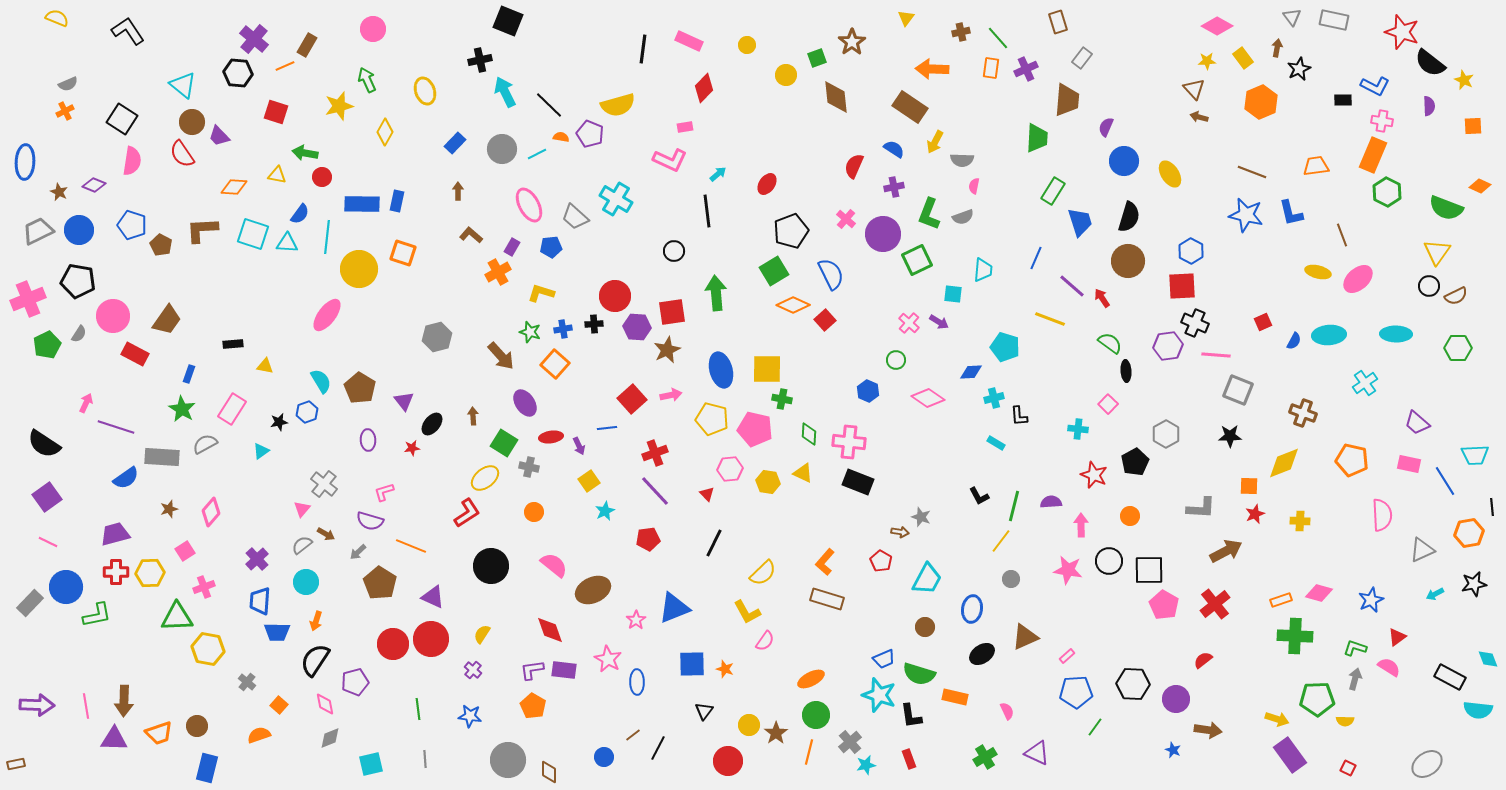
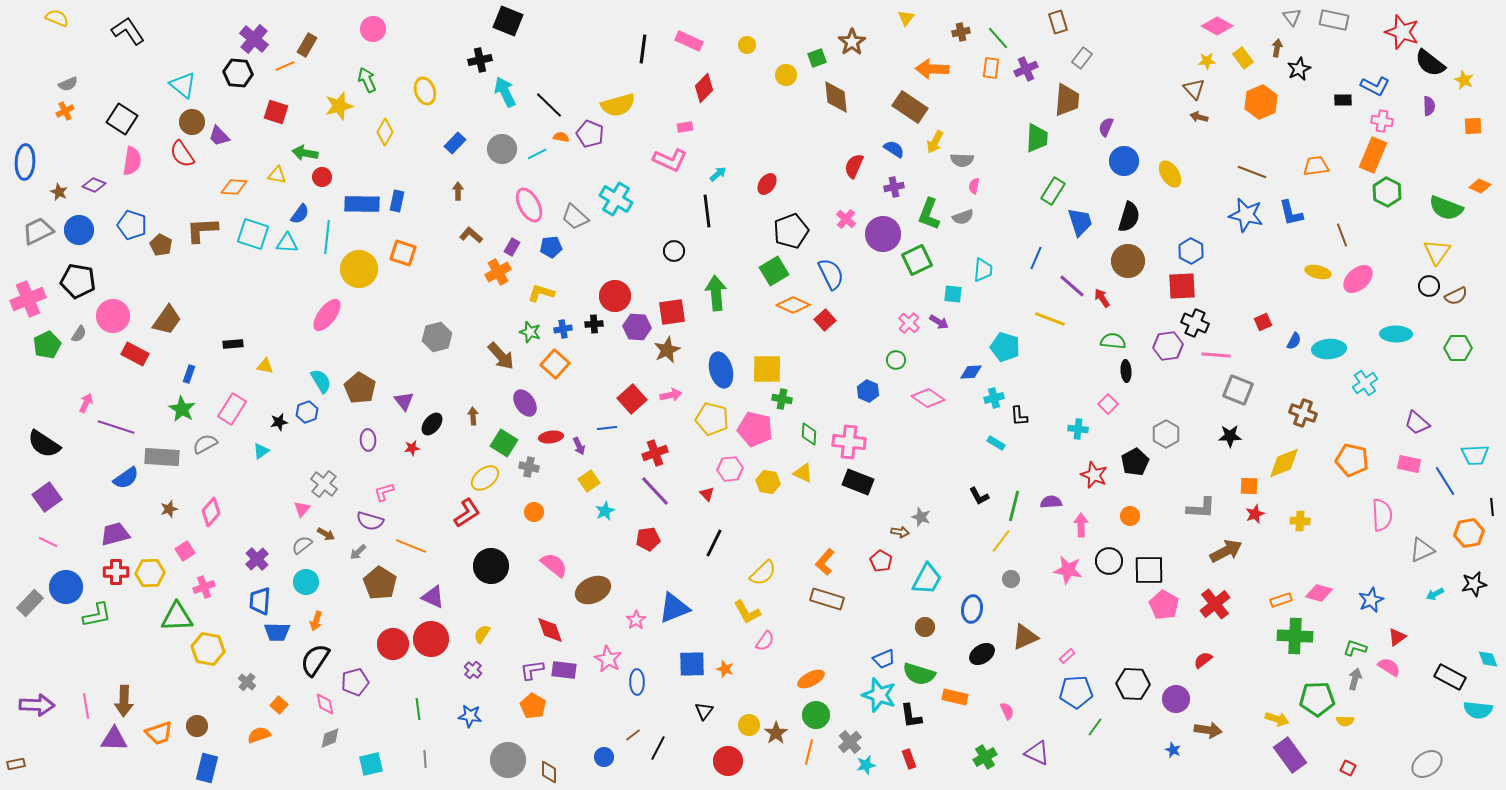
cyan ellipse at (1329, 335): moved 14 px down
green semicircle at (1110, 343): moved 3 px right, 2 px up; rotated 30 degrees counterclockwise
